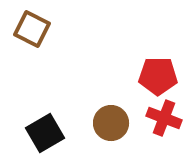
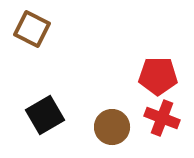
red cross: moved 2 px left
brown circle: moved 1 px right, 4 px down
black square: moved 18 px up
